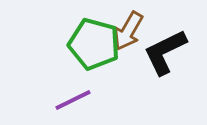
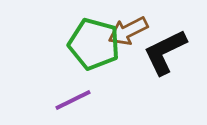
brown arrow: rotated 33 degrees clockwise
